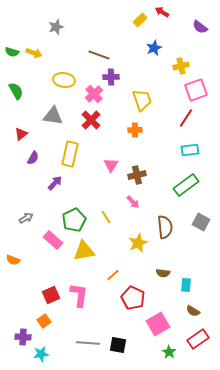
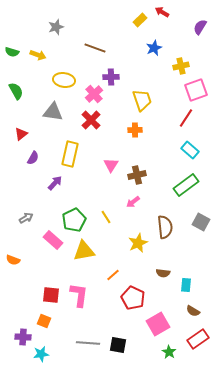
purple semicircle at (200, 27): rotated 84 degrees clockwise
yellow arrow at (34, 53): moved 4 px right, 2 px down
brown line at (99, 55): moved 4 px left, 7 px up
gray triangle at (53, 116): moved 4 px up
cyan rectangle at (190, 150): rotated 48 degrees clockwise
pink arrow at (133, 202): rotated 96 degrees clockwise
red square at (51, 295): rotated 30 degrees clockwise
orange square at (44, 321): rotated 32 degrees counterclockwise
